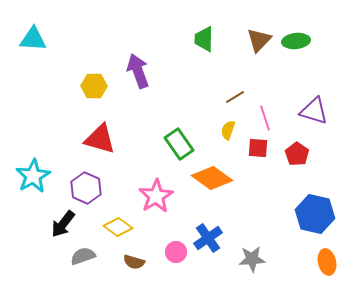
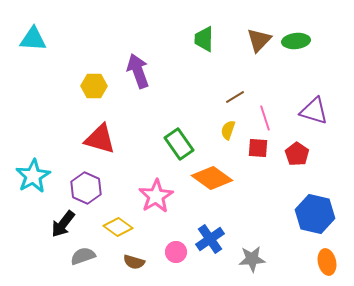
blue cross: moved 2 px right, 1 px down
